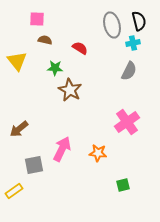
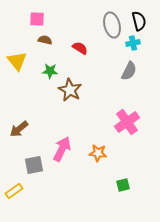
green star: moved 5 px left, 3 px down
